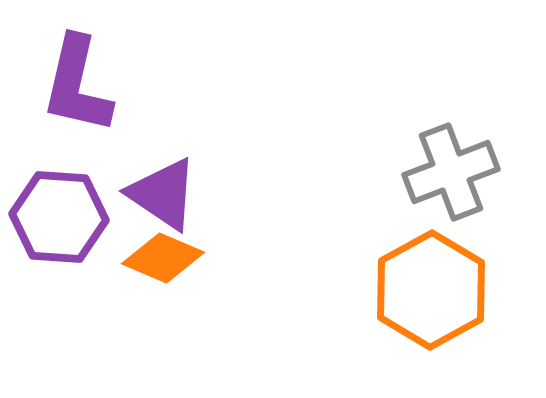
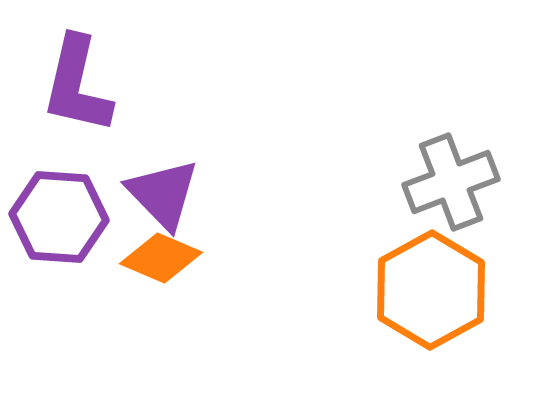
gray cross: moved 10 px down
purple triangle: rotated 12 degrees clockwise
orange diamond: moved 2 px left
